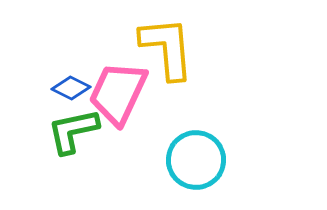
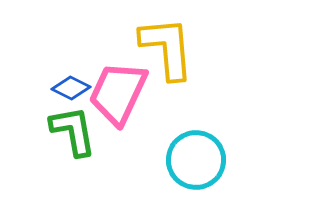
green L-shape: rotated 92 degrees clockwise
